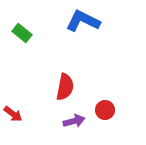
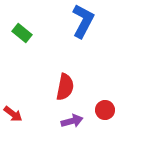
blue L-shape: rotated 92 degrees clockwise
purple arrow: moved 2 px left
